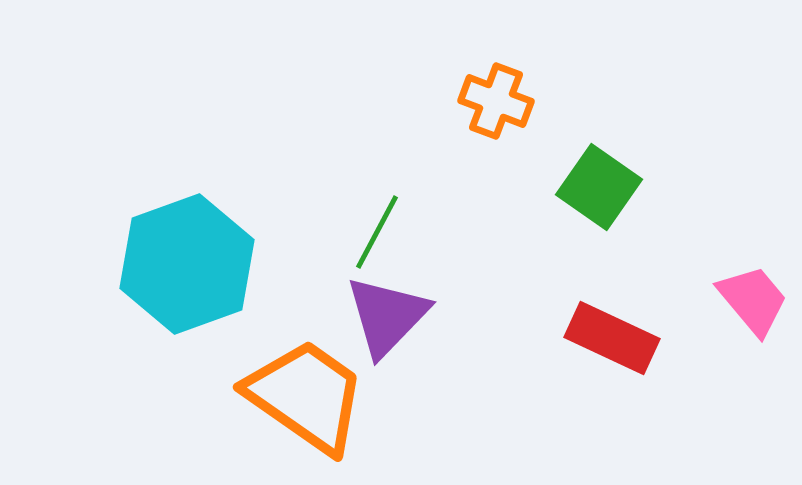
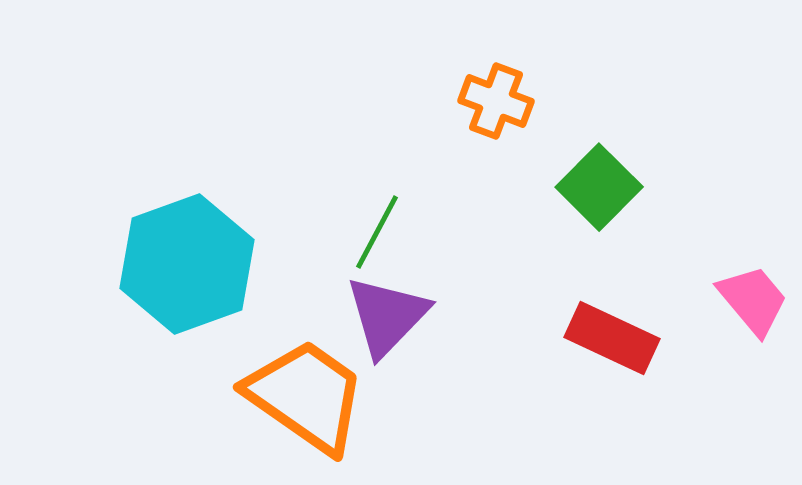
green square: rotated 10 degrees clockwise
